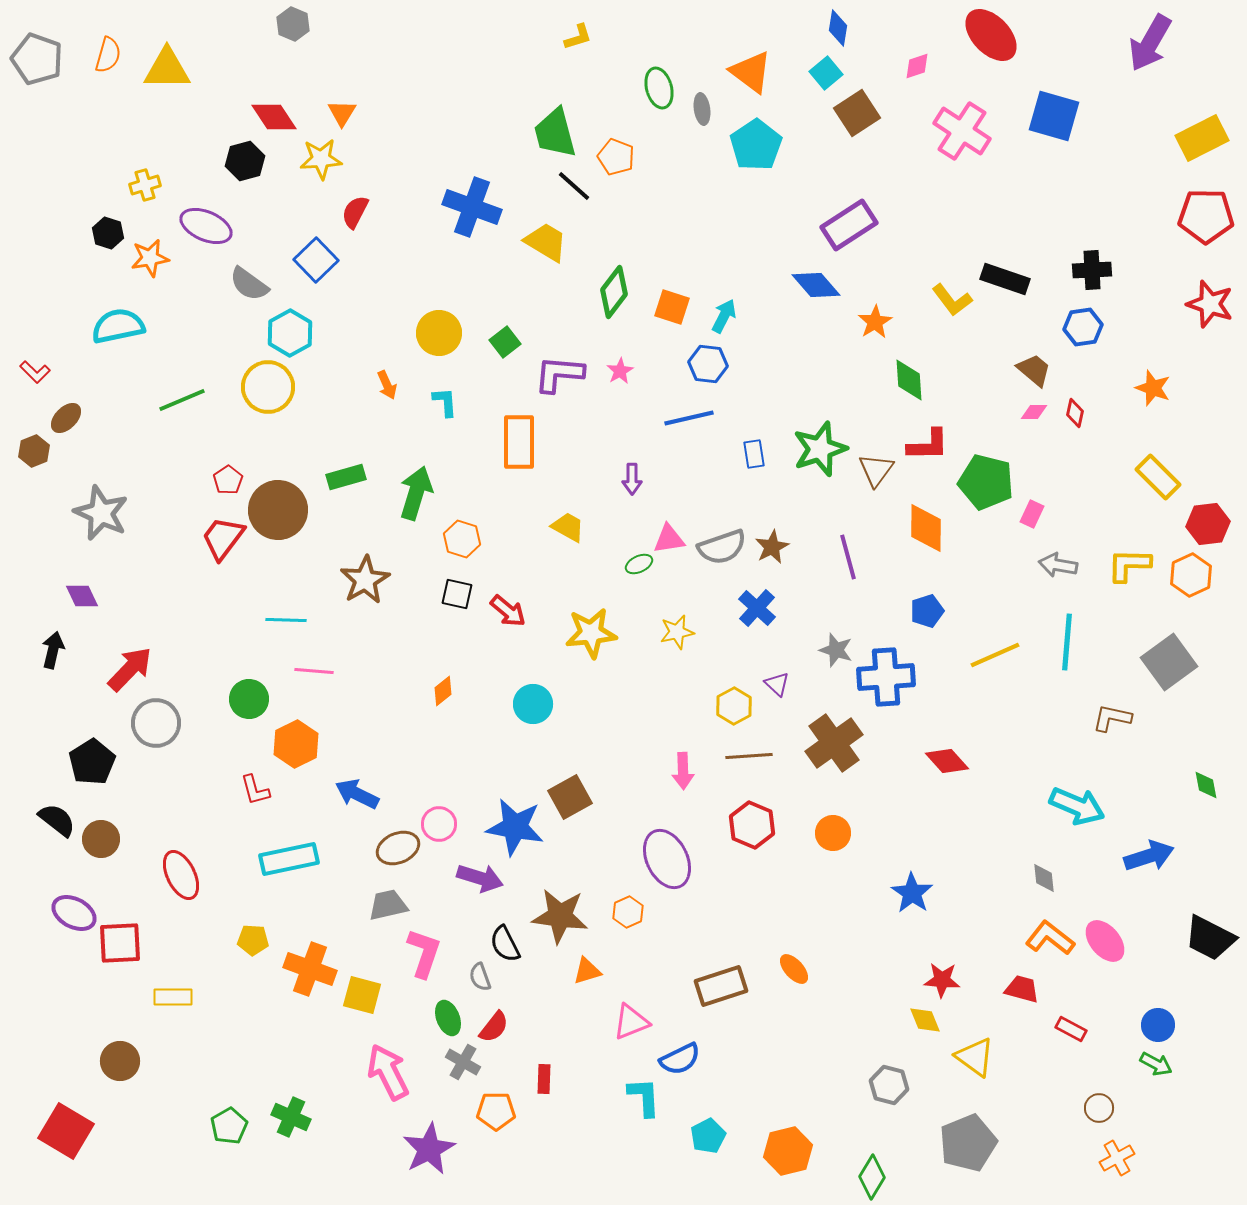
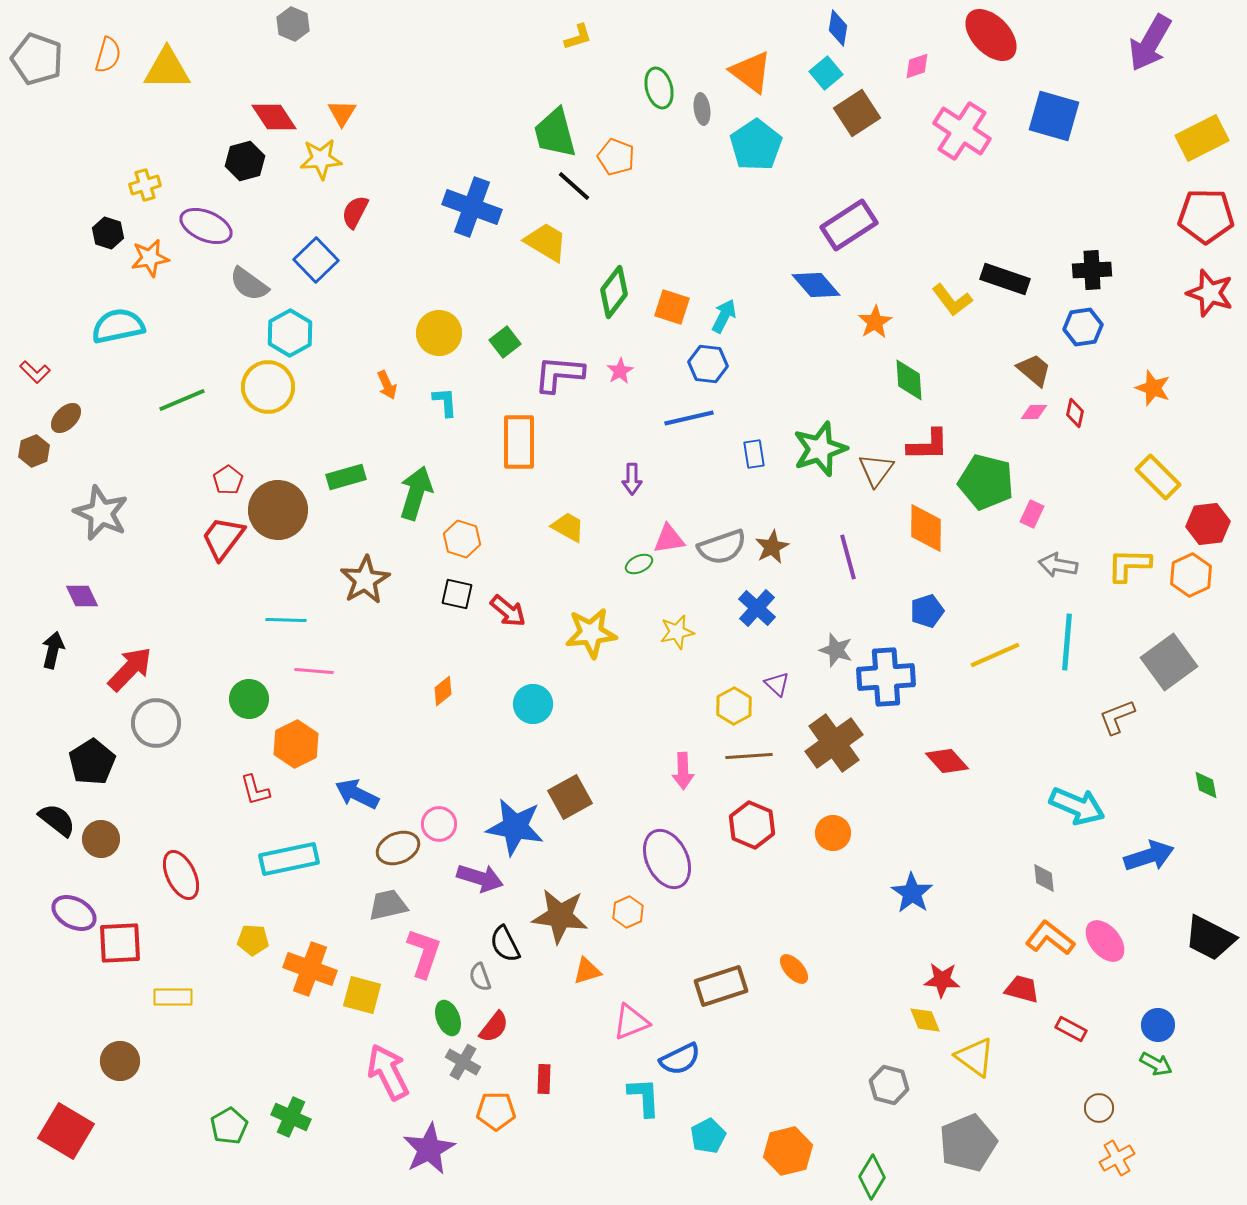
red star at (1210, 304): moved 11 px up
brown L-shape at (1112, 718): moved 5 px right, 1 px up; rotated 33 degrees counterclockwise
